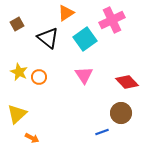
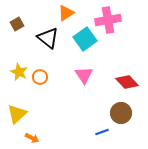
pink cross: moved 4 px left; rotated 15 degrees clockwise
orange circle: moved 1 px right
